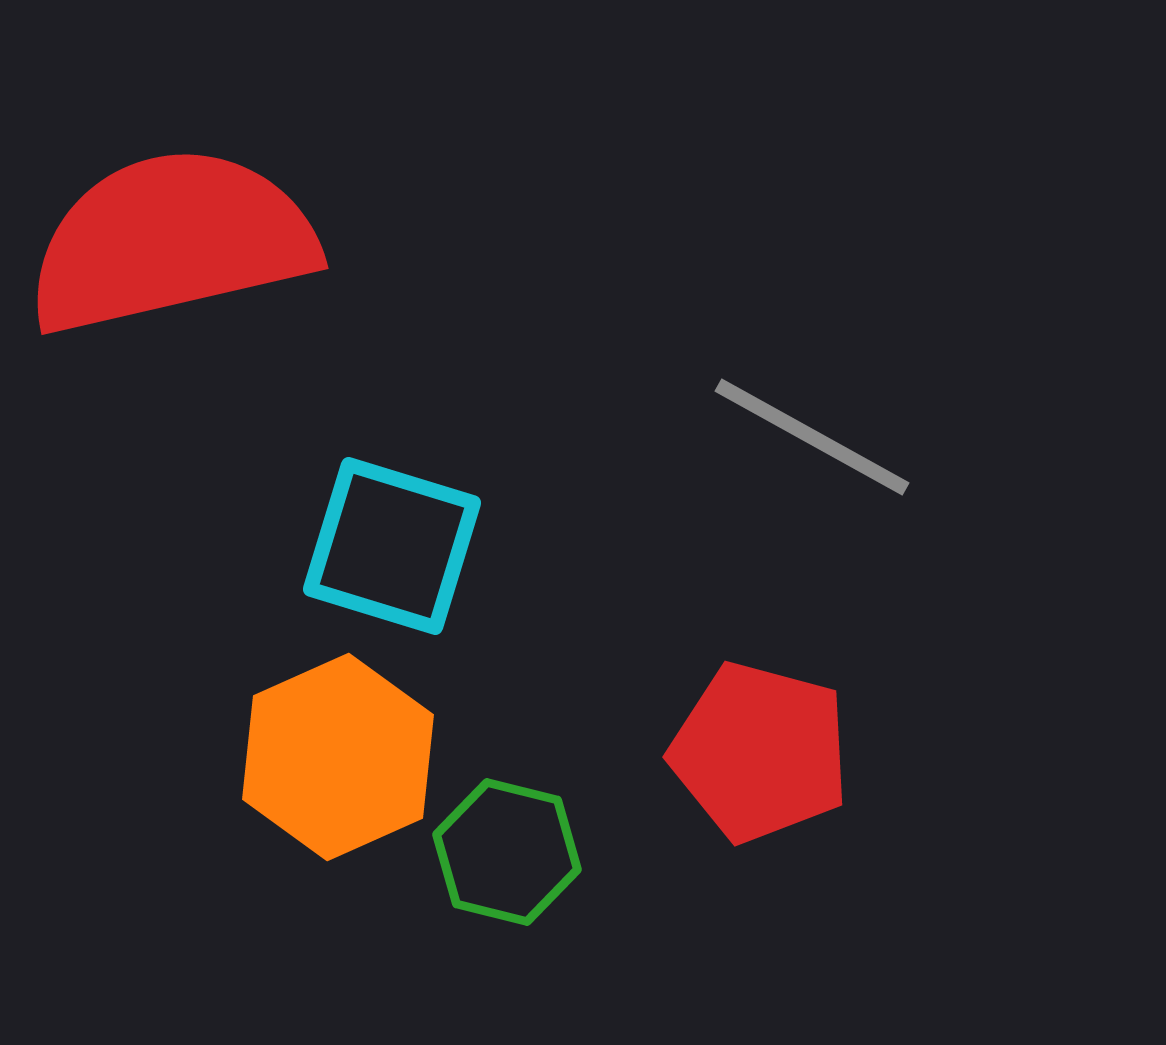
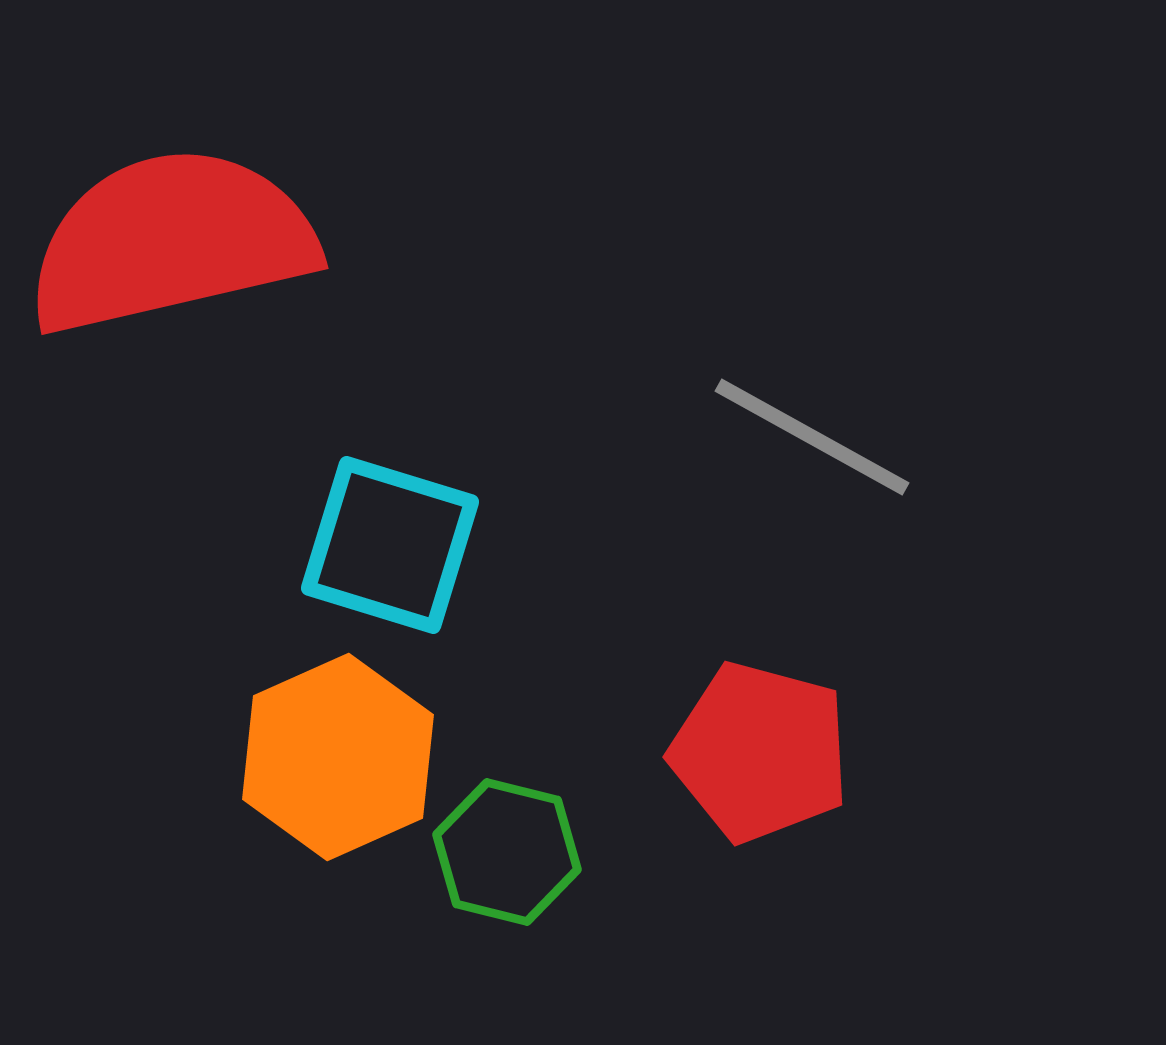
cyan square: moved 2 px left, 1 px up
